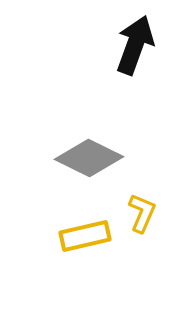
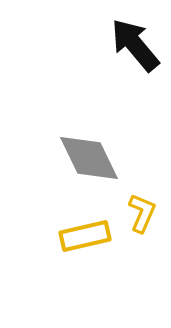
black arrow: rotated 60 degrees counterclockwise
gray diamond: rotated 38 degrees clockwise
